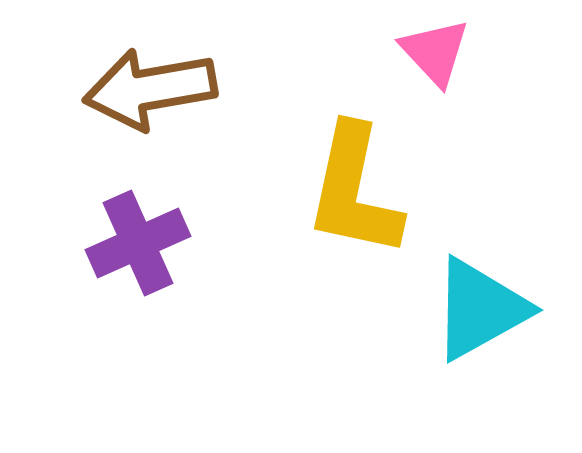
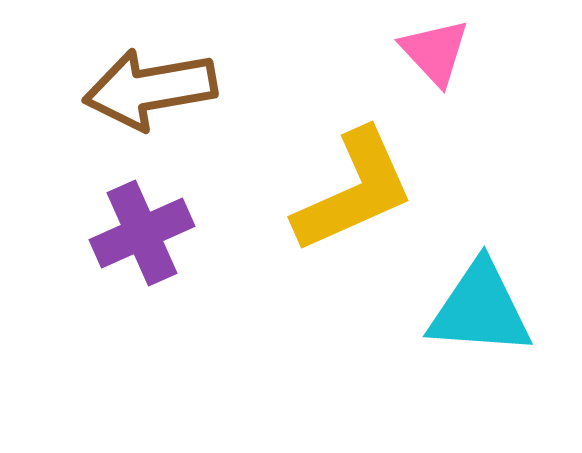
yellow L-shape: rotated 126 degrees counterclockwise
purple cross: moved 4 px right, 10 px up
cyan triangle: rotated 33 degrees clockwise
